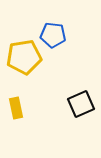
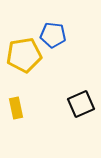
yellow pentagon: moved 2 px up
